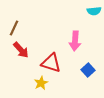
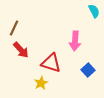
cyan semicircle: rotated 112 degrees counterclockwise
